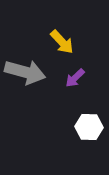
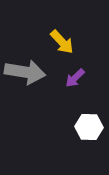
gray arrow: rotated 6 degrees counterclockwise
